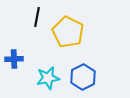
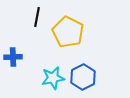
blue cross: moved 1 px left, 2 px up
cyan star: moved 5 px right
